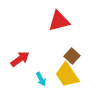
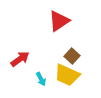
red triangle: rotated 20 degrees counterclockwise
yellow trapezoid: rotated 32 degrees counterclockwise
